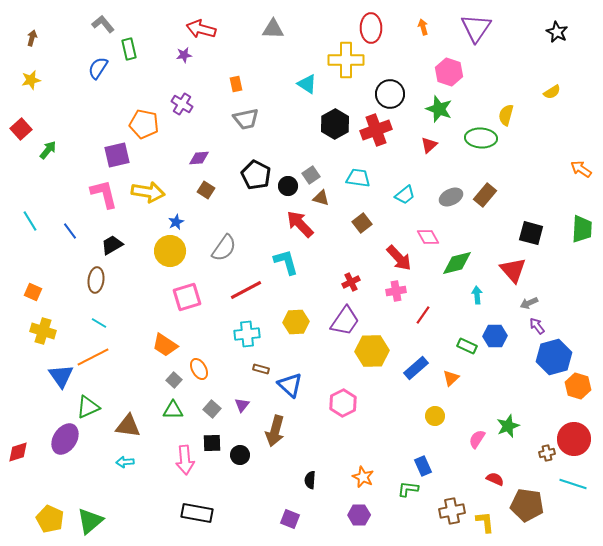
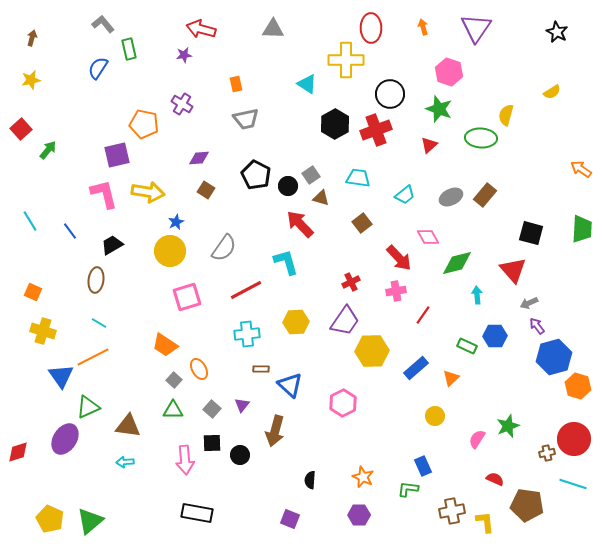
brown rectangle at (261, 369): rotated 14 degrees counterclockwise
